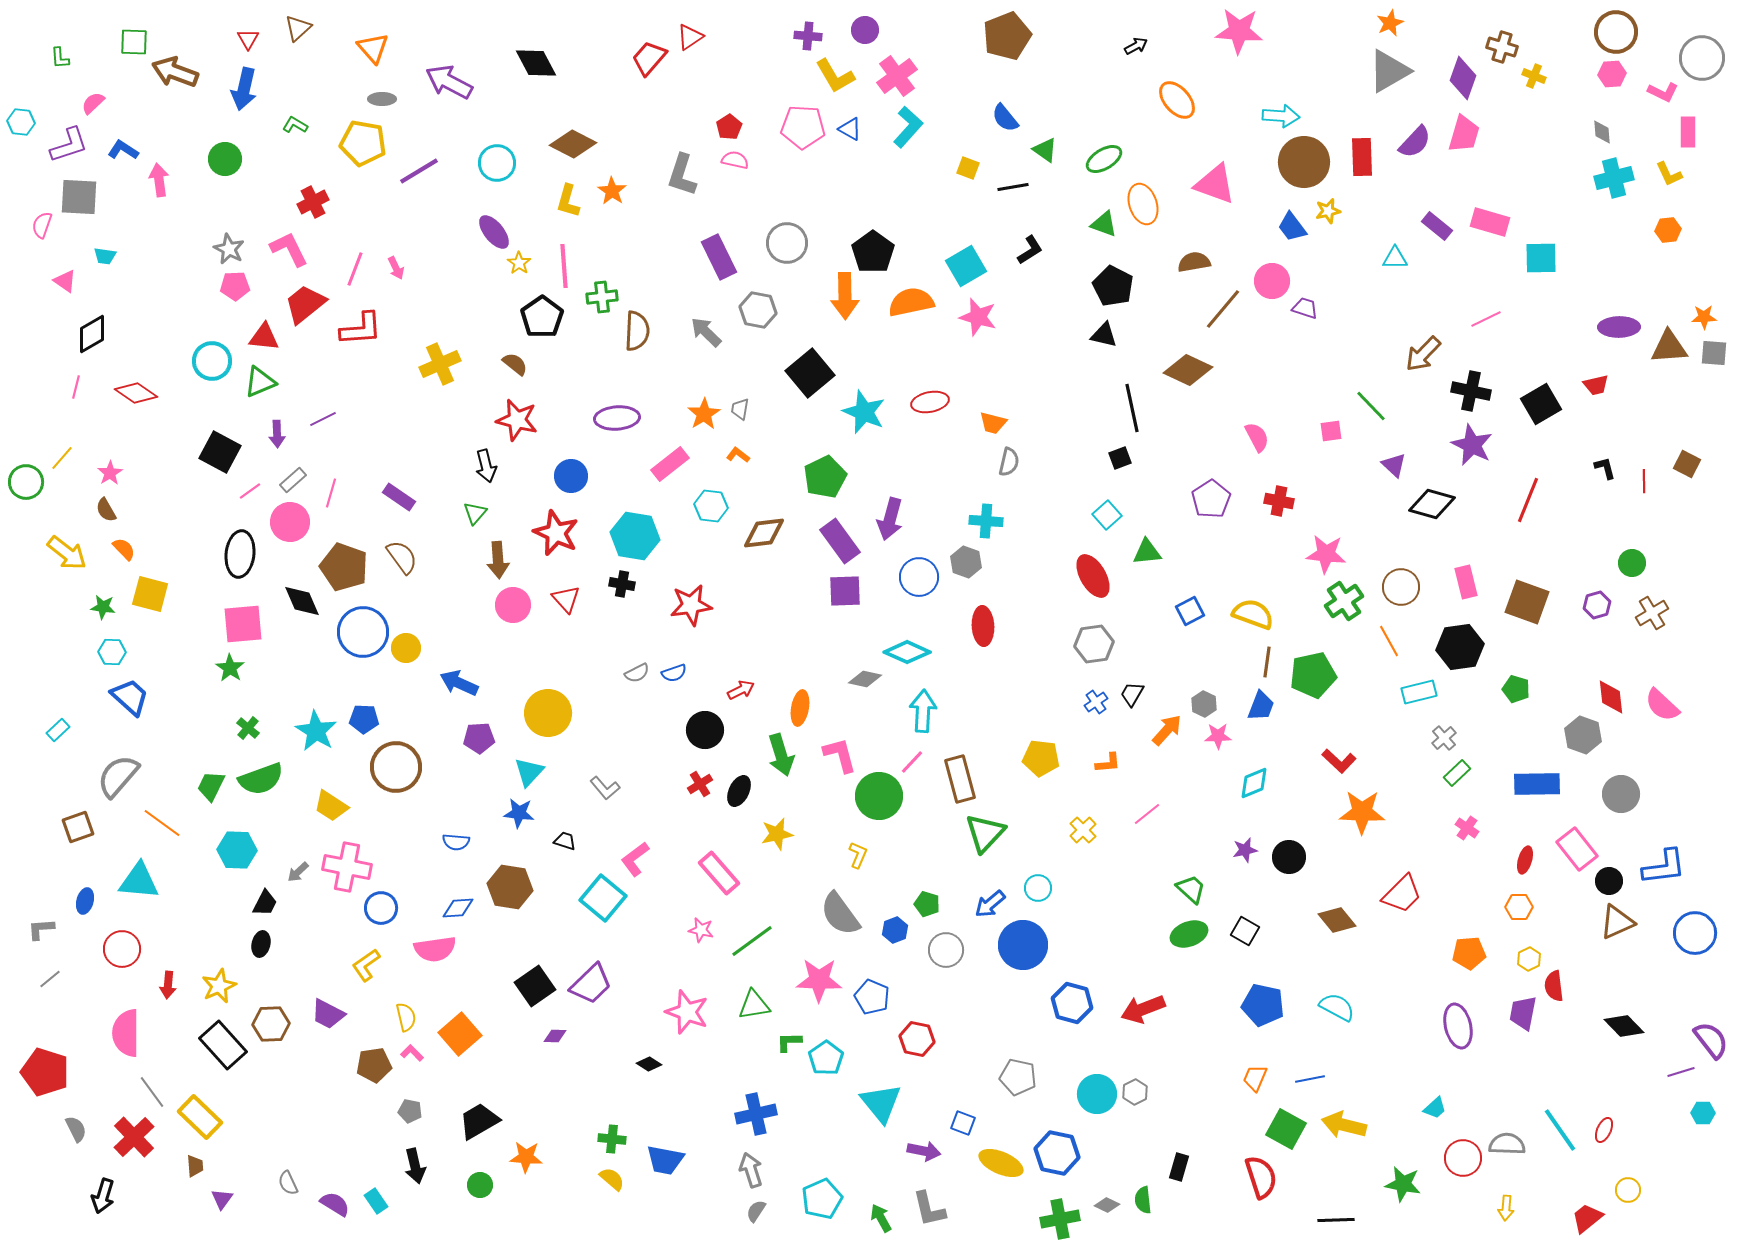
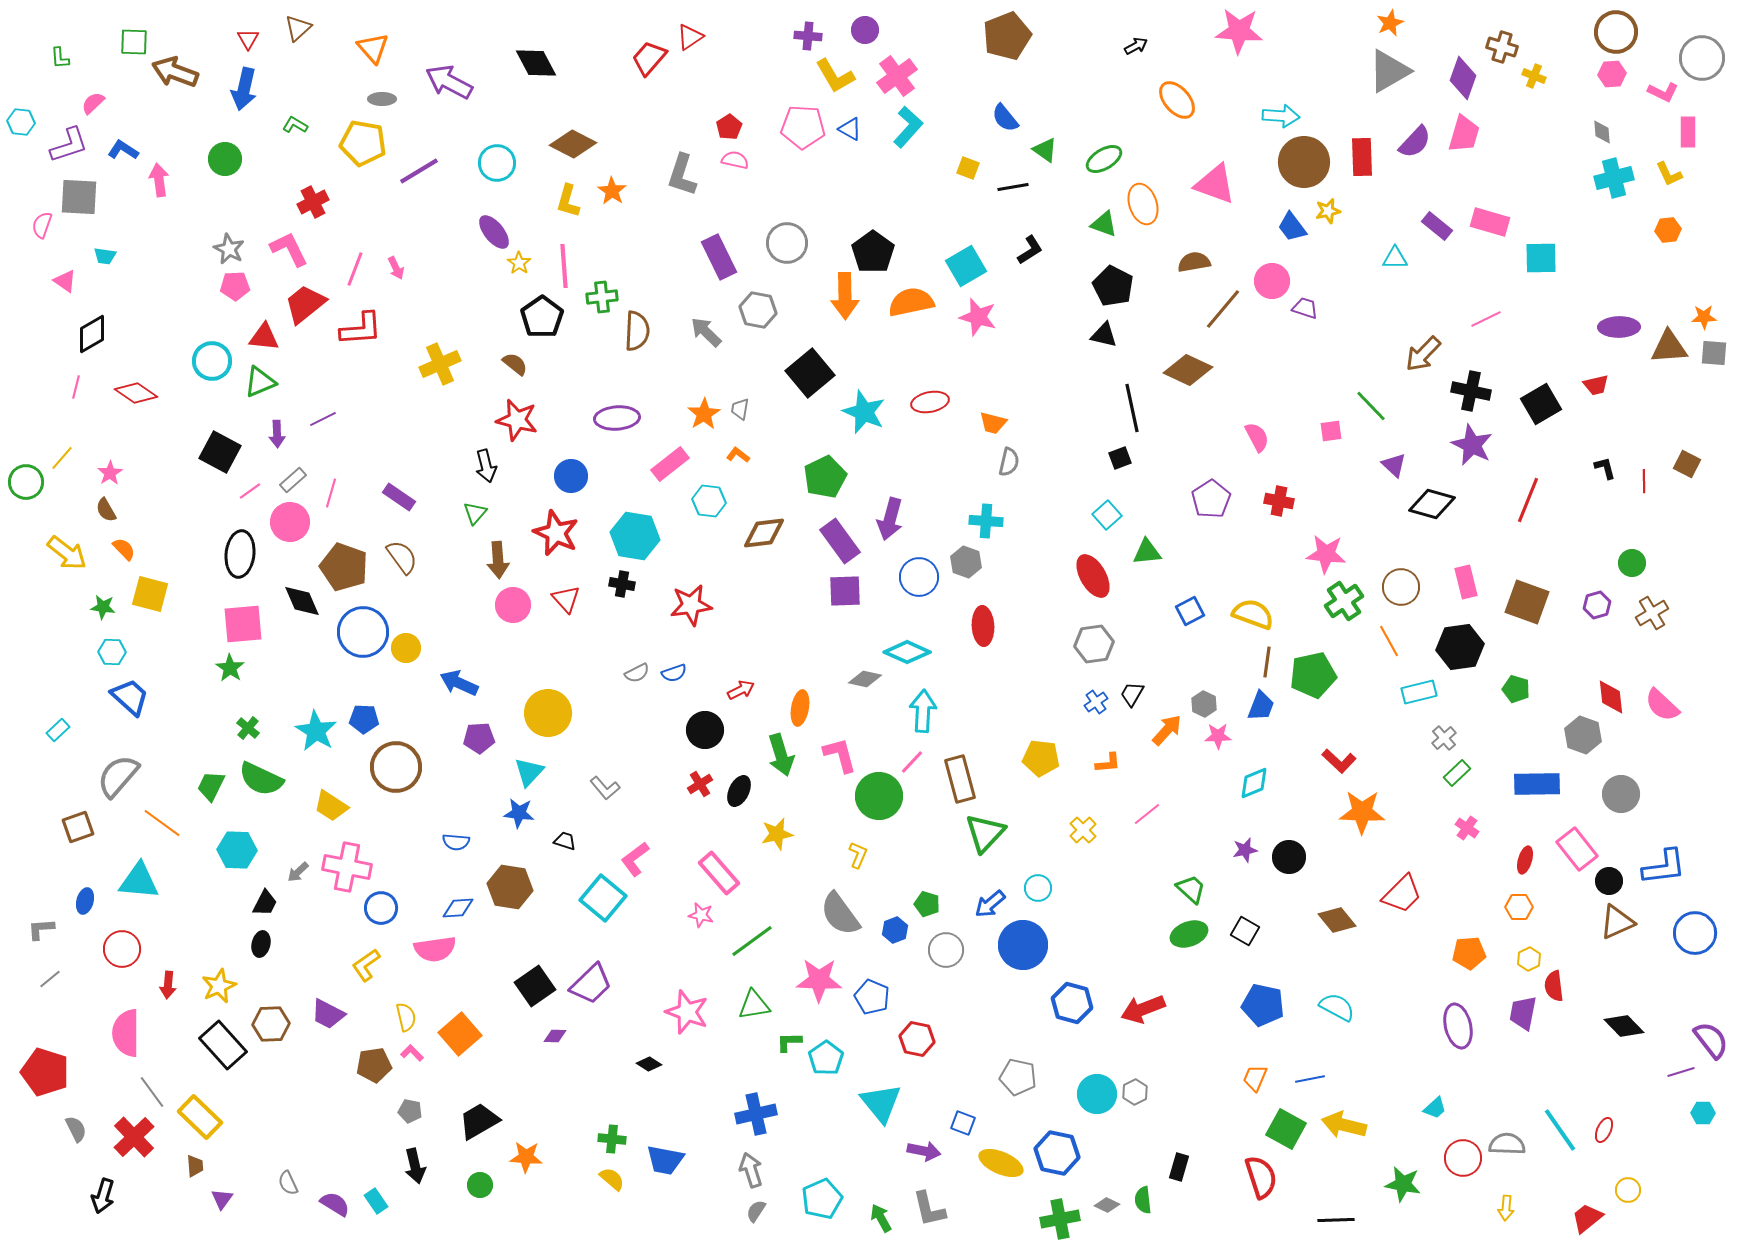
cyan hexagon at (711, 506): moved 2 px left, 5 px up
green semicircle at (261, 779): rotated 45 degrees clockwise
pink star at (701, 930): moved 15 px up
